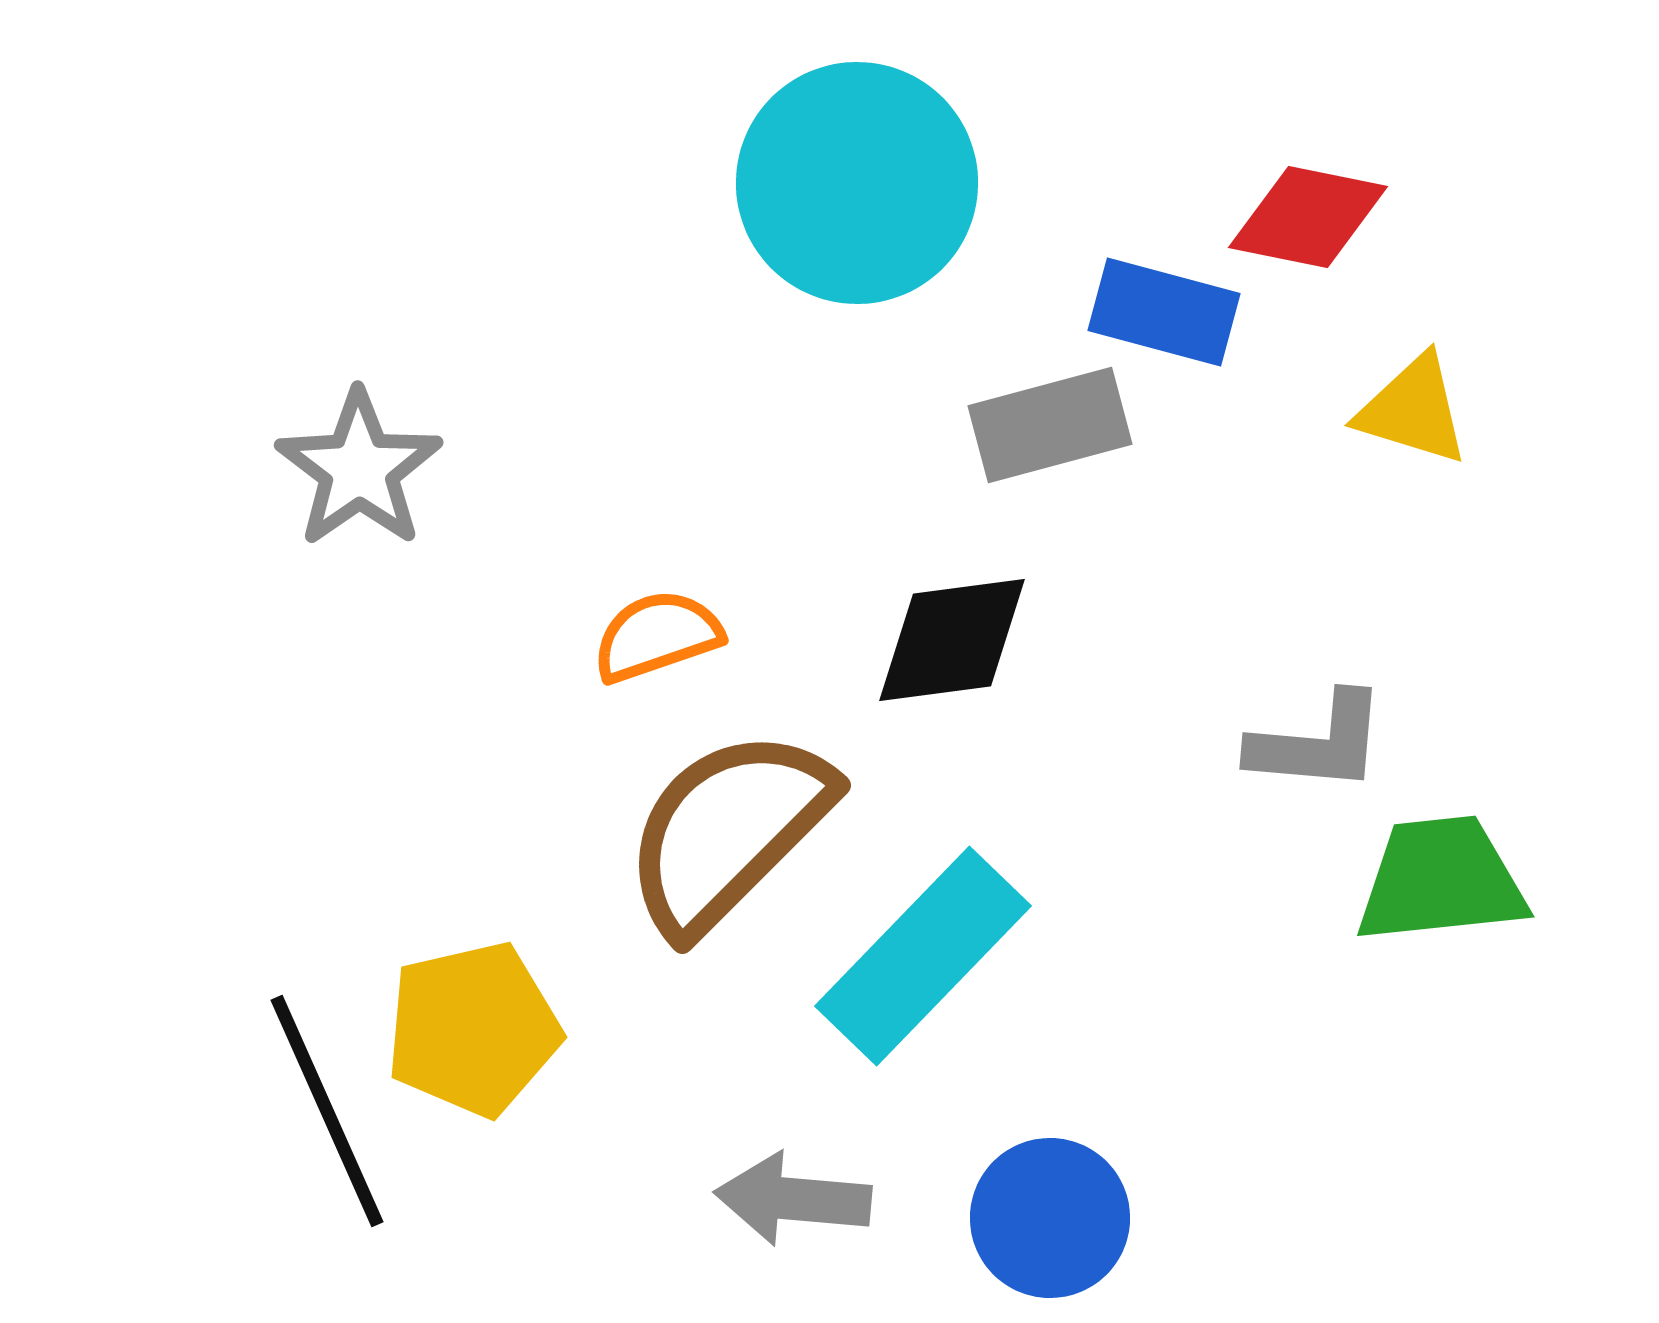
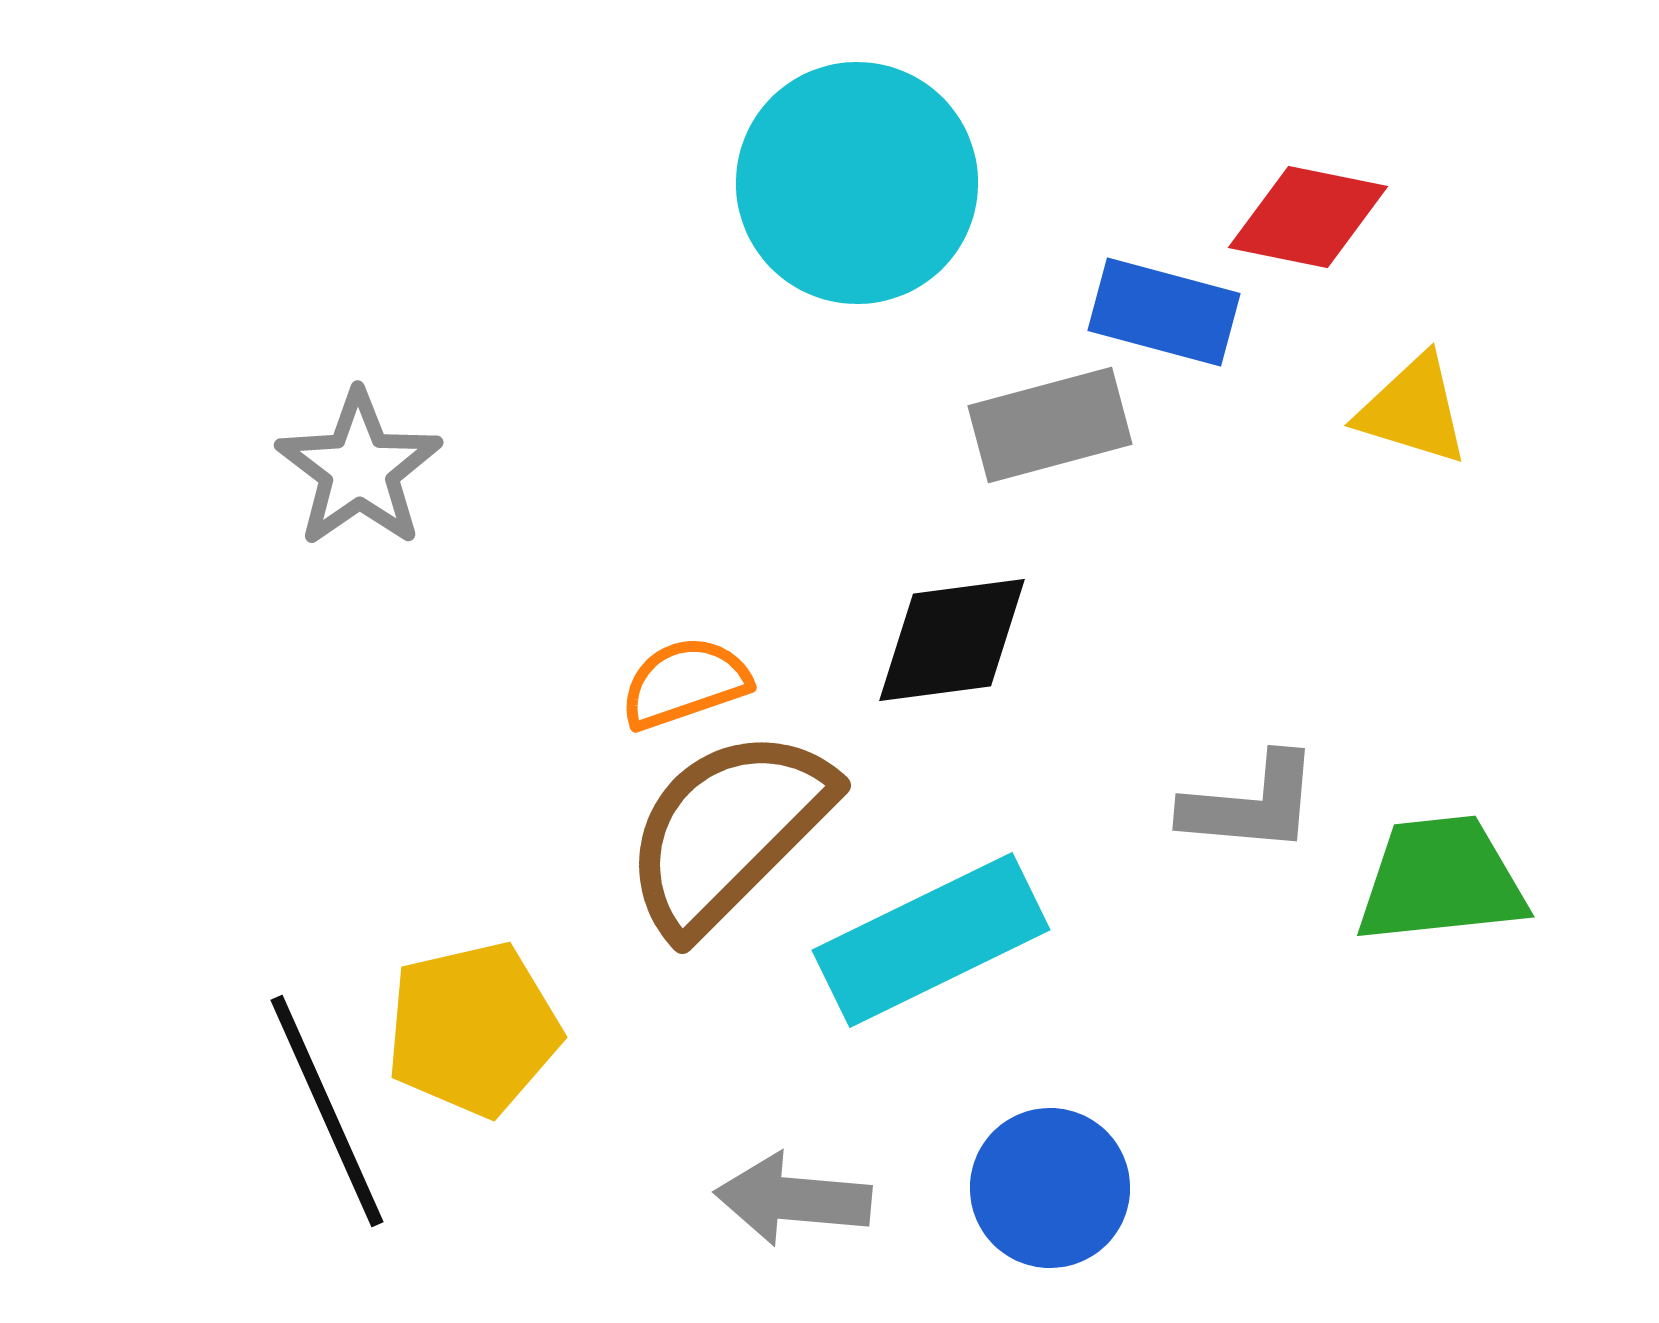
orange semicircle: moved 28 px right, 47 px down
gray L-shape: moved 67 px left, 61 px down
cyan rectangle: moved 8 px right, 16 px up; rotated 20 degrees clockwise
blue circle: moved 30 px up
